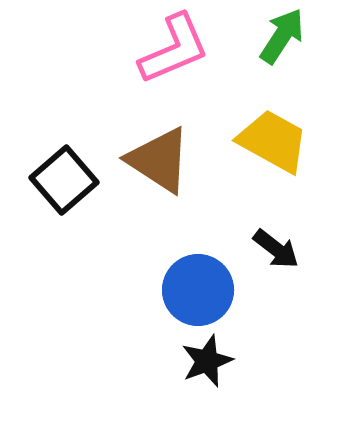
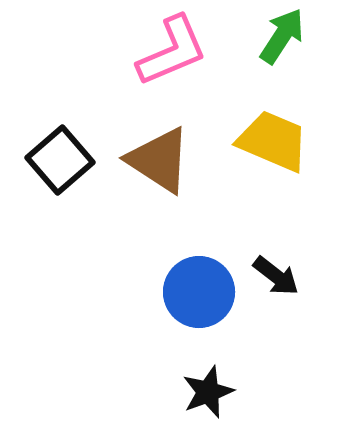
pink L-shape: moved 2 px left, 2 px down
yellow trapezoid: rotated 6 degrees counterclockwise
black square: moved 4 px left, 20 px up
black arrow: moved 27 px down
blue circle: moved 1 px right, 2 px down
black star: moved 1 px right, 31 px down
